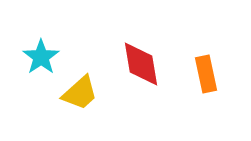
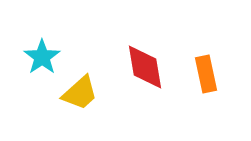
cyan star: moved 1 px right
red diamond: moved 4 px right, 3 px down
